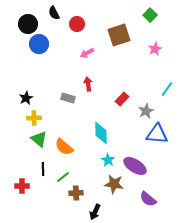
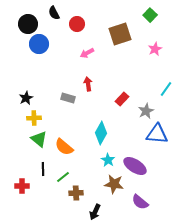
brown square: moved 1 px right, 1 px up
cyan line: moved 1 px left
cyan diamond: rotated 30 degrees clockwise
purple semicircle: moved 8 px left, 3 px down
